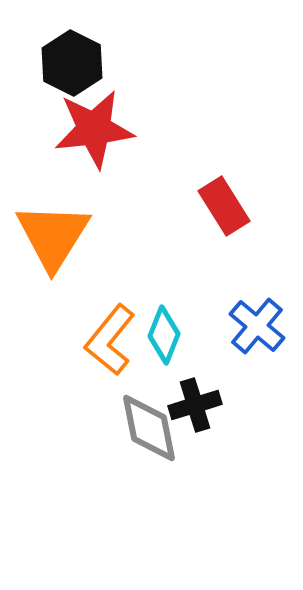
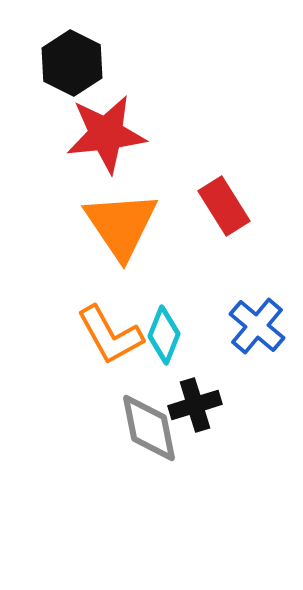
red star: moved 12 px right, 5 px down
orange triangle: moved 68 px right, 11 px up; rotated 6 degrees counterclockwise
orange L-shape: moved 5 px up; rotated 68 degrees counterclockwise
